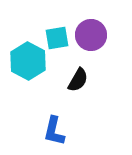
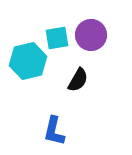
cyan hexagon: rotated 18 degrees clockwise
